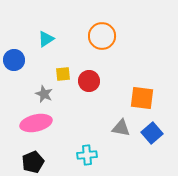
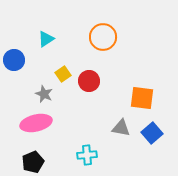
orange circle: moved 1 px right, 1 px down
yellow square: rotated 28 degrees counterclockwise
